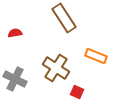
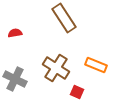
orange rectangle: moved 9 px down
